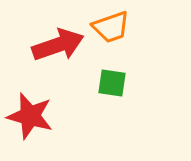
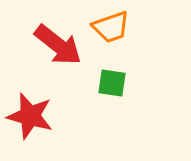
red arrow: rotated 57 degrees clockwise
